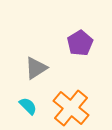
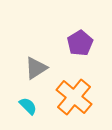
orange cross: moved 3 px right, 11 px up
